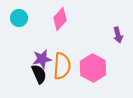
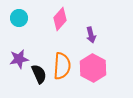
purple arrow: moved 27 px left
purple star: moved 23 px left
